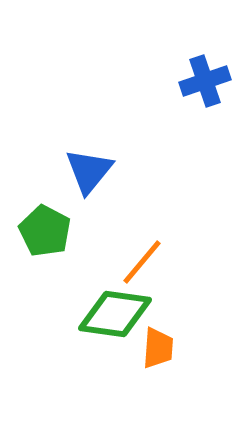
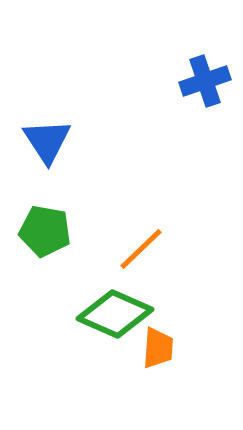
blue triangle: moved 42 px left, 30 px up; rotated 12 degrees counterclockwise
green pentagon: rotated 18 degrees counterclockwise
orange line: moved 1 px left, 13 px up; rotated 6 degrees clockwise
green diamond: rotated 16 degrees clockwise
